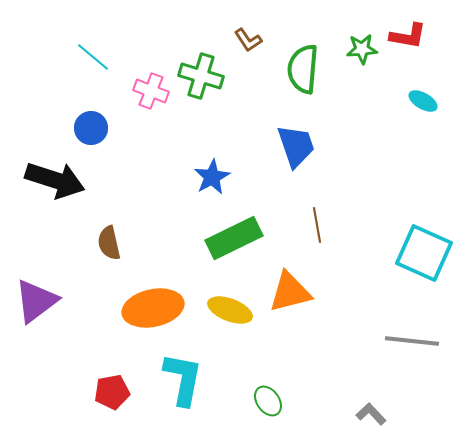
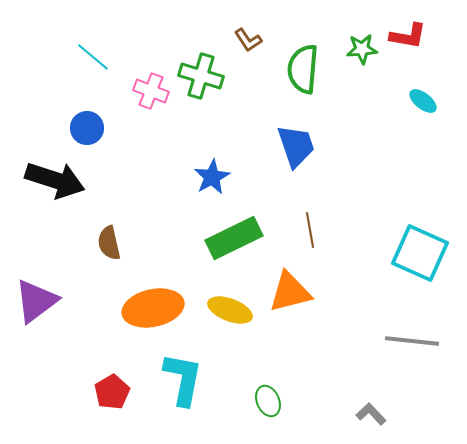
cyan ellipse: rotated 8 degrees clockwise
blue circle: moved 4 px left
brown line: moved 7 px left, 5 px down
cyan square: moved 4 px left
red pentagon: rotated 20 degrees counterclockwise
green ellipse: rotated 12 degrees clockwise
